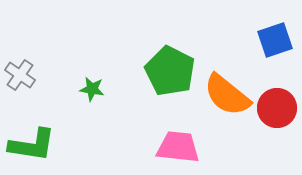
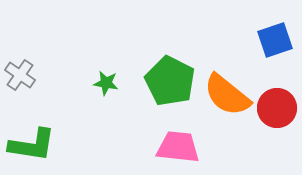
green pentagon: moved 10 px down
green star: moved 14 px right, 6 px up
